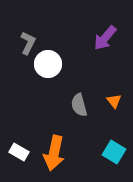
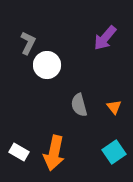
white circle: moved 1 px left, 1 px down
orange triangle: moved 6 px down
cyan square: rotated 25 degrees clockwise
